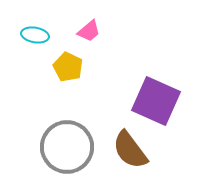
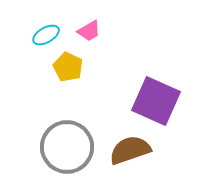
pink trapezoid: rotated 10 degrees clockwise
cyan ellipse: moved 11 px right; rotated 40 degrees counterclockwise
brown semicircle: rotated 108 degrees clockwise
